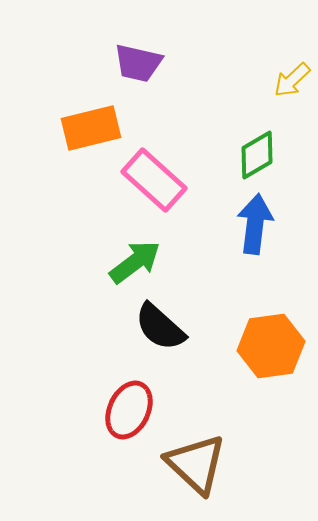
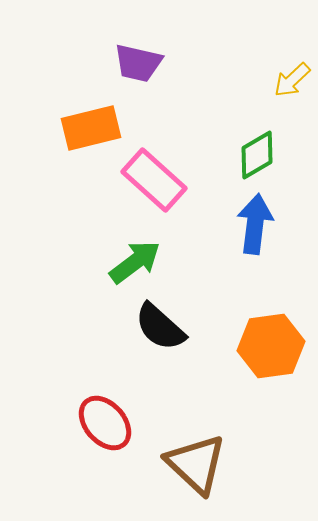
red ellipse: moved 24 px left, 13 px down; rotated 66 degrees counterclockwise
